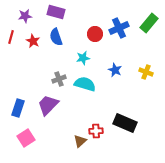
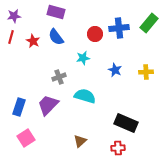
purple star: moved 11 px left
blue cross: rotated 18 degrees clockwise
blue semicircle: rotated 18 degrees counterclockwise
yellow cross: rotated 24 degrees counterclockwise
gray cross: moved 2 px up
cyan semicircle: moved 12 px down
blue rectangle: moved 1 px right, 1 px up
black rectangle: moved 1 px right
red cross: moved 22 px right, 17 px down
